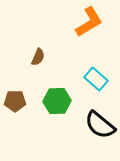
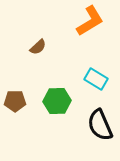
orange L-shape: moved 1 px right, 1 px up
brown semicircle: moved 10 px up; rotated 24 degrees clockwise
cyan rectangle: rotated 10 degrees counterclockwise
black semicircle: rotated 28 degrees clockwise
